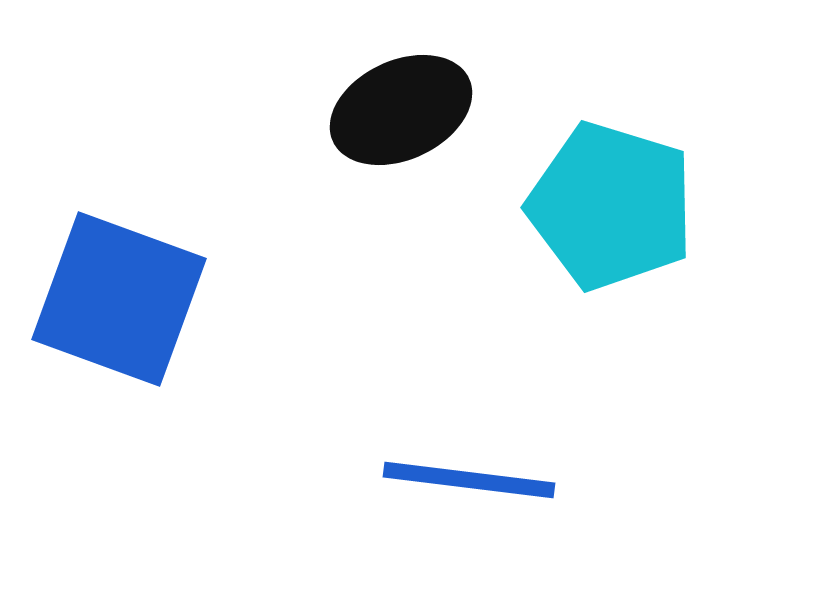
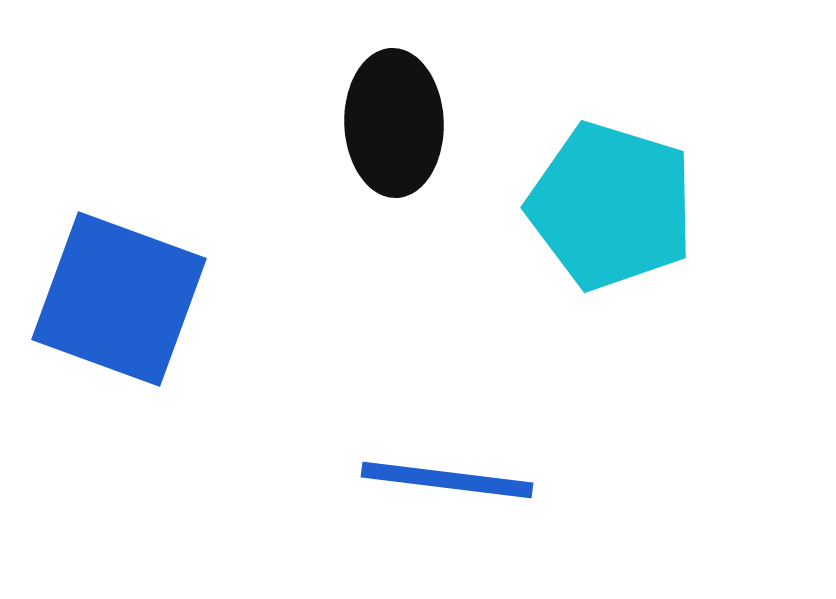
black ellipse: moved 7 px left, 13 px down; rotated 67 degrees counterclockwise
blue line: moved 22 px left
